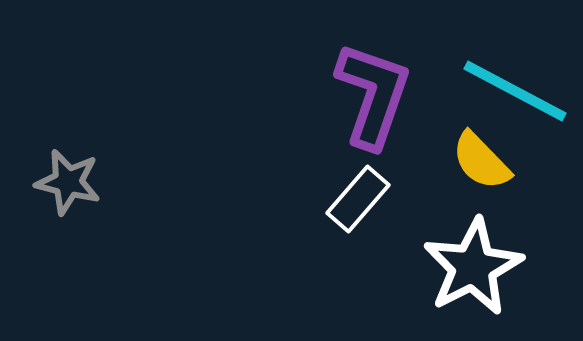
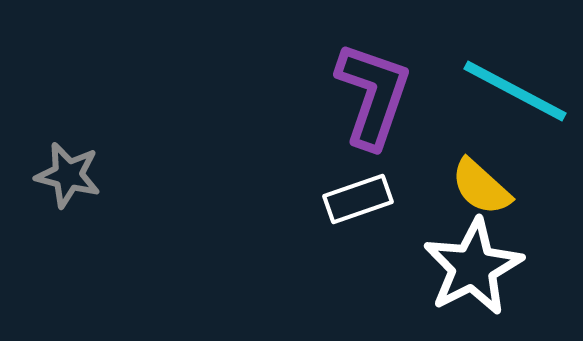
yellow semicircle: moved 26 px down; rotated 4 degrees counterclockwise
gray star: moved 7 px up
white rectangle: rotated 30 degrees clockwise
